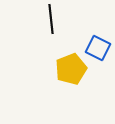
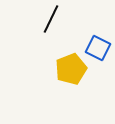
black line: rotated 32 degrees clockwise
